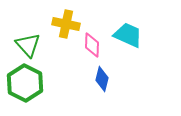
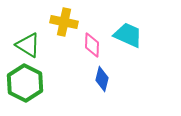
yellow cross: moved 2 px left, 2 px up
green triangle: rotated 16 degrees counterclockwise
